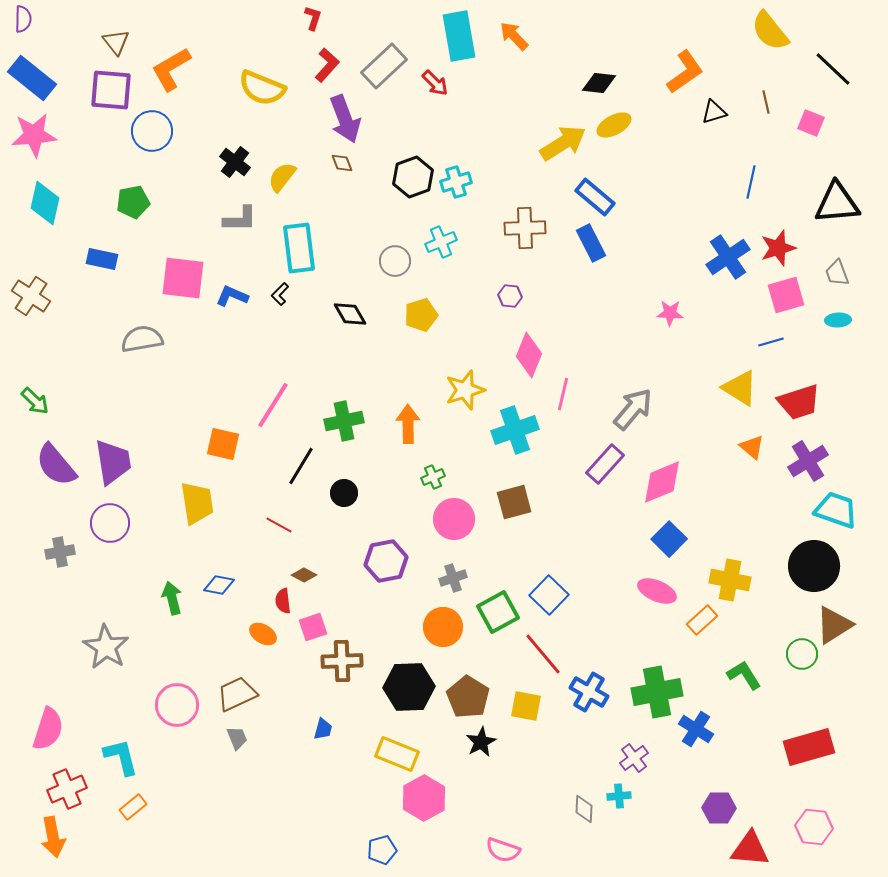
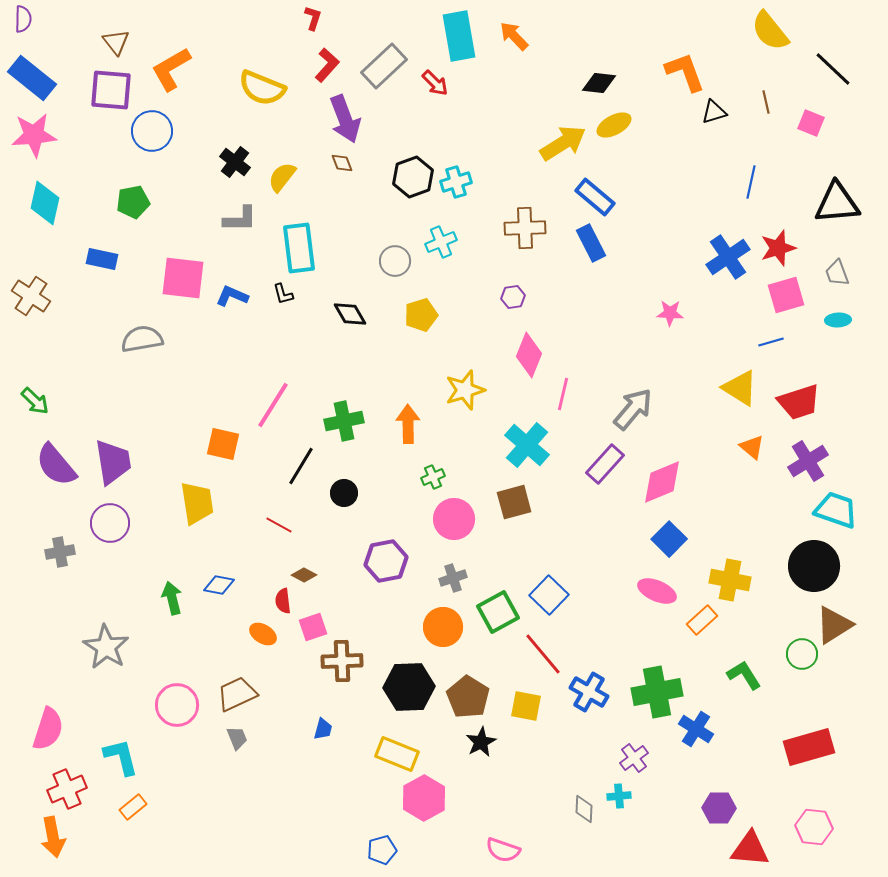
orange L-shape at (685, 72): rotated 75 degrees counterclockwise
black L-shape at (280, 294): moved 3 px right; rotated 60 degrees counterclockwise
purple hexagon at (510, 296): moved 3 px right, 1 px down; rotated 15 degrees counterclockwise
cyan cross at (515, 430): moved 12 px right, 15 px down; rotated 30 degrees counterclockwise
